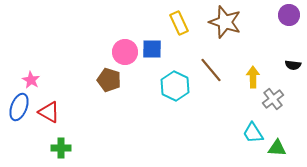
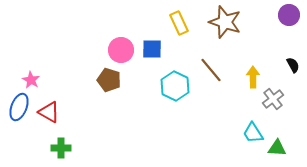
pink circle: moved 4 px left, 2 px up
black semicircle: rotated 126 degrees counterclockwise
